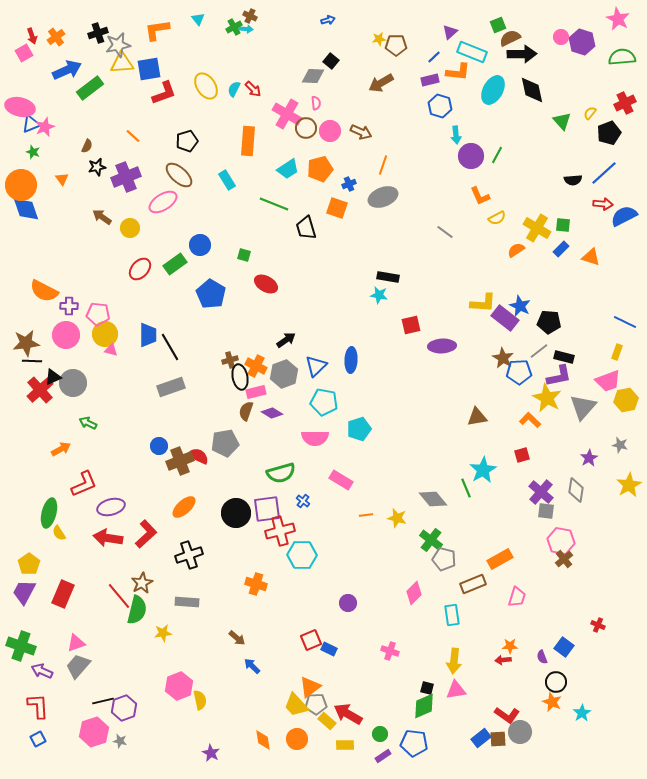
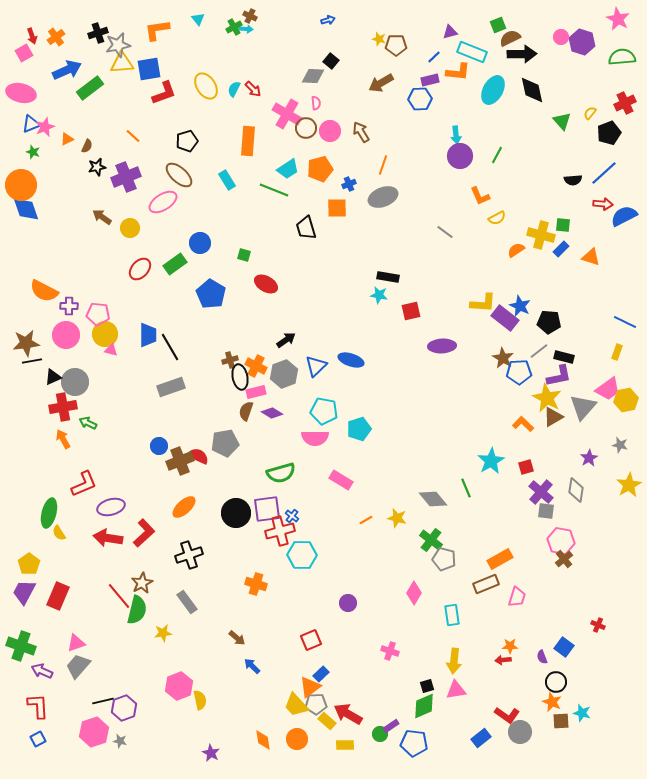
purple triangle at (450, 32): rotated 28 degrees clockwise
yellow star at (379, 39): rotated 24 degrees clockwise
blue hexagon at (440, 106): moved 20 px left, 7 px up; rotated 20 degrees counterclockwise
pink ellipse at (20, 107): moved 1 px right, 14 px up
brown arrow at (361, 132): rotated 145 degrees counterclockwise
purple circle at (471, 156): moved 11 px left
orange triangle at (62, 179): moved 5 px right, 40 px up; rotated 40 degrees clockwise
green line at (274, 204): moved 14 px up
orange square at (337, 208): rotated 20 degrees counterclockwise
yellow cross at (537, 228): moved 4 px right, 7 px down; rotated 16 degrees counterclockwise
blue circle at (200, 245): moved 2 px up
red square at (411, 325): moved 14 px up
blue ellipse at (351, 360): rotated 75 degrees counterclockwise
black line at (32, 361): rotated 12 degrees counterclockwise
pink trapezoid at (608, 381): moved 8 px down; rotated 16 degrees counterclockwise
gray circle at (73, 383): moved 2 px right, 1 px up
red cross at (40, 390): moved 23 px right, 17 px down; rotated 32 degrees clockwise
cyan pentagon at (324, 402): moved 9 px down
brown triangle at (477, 417): moved 76 px right; rotated 20 degrees counterclockwise
orange L-shape at (530, 420): moved 7 px left, 4 px down
orange arrow at (61, 449): moved 2 px right, 10 px up; rotated 90 degrees counterclockwise
red square at (522, 455): moved 4 px right, 12 px down
cyan star at (483, 470): moved 8 px right, 9 px up
blue cross at (303, 501): moved 11 px left, 15 px down
orange line at (366, 515): moved 5 px down; rotated 24 degrees counterclockwise
red L-shape at (146, 534): moved 2 px left, 1 px up
brown rectangle at (473, 584): moved 13 px right
pink diamond at (414, 593): rotated 15 degrees counterclockwise
red rectangle at (63, 594): moved 5 px left, 2 px down
gray rectangle at (187, 602): rotated 50 degrees clockwise
blue rectangle at (329, 649): moved 8 px left, 25 px down; rotated 70 degrees counterclockwise
black square at (427, 688): moved 2 px up; rotated 32 degrees counterclockwise
cyan star at (582, 713): rotated 24 degrees counterclockwise
brown square at (498, 739): moved 63 px right, 18 px up
purple rectangle at (383, 756): moved 8 px right, 30 px up
